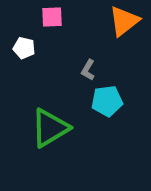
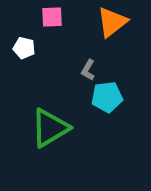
orange triangle: moved 12 px left, 1 px down
cyan pentagon: moved 4 px up
